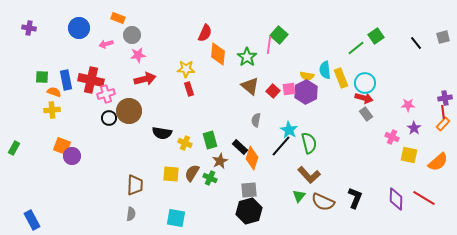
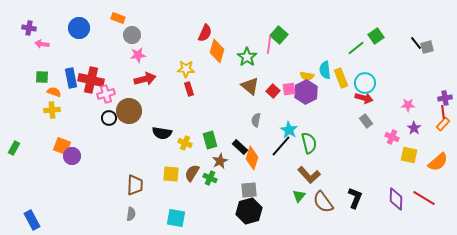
gray square at (443, 37): moved 16 px left, 10 px down
pink arrow at (106, 44): moved 64 px left; rotated 24 degrees clockwise
orange diamond at (218, 54): moved 1 px left, 3 px up; rotated 10 degrees clockwise
blue rectangle at (66, 80): moved 5 px right, 2 px up
gray rectangle at (366, 114): moved 7 px down
brown semicircle at (323, 202): rotated 30 degrees clockwise
